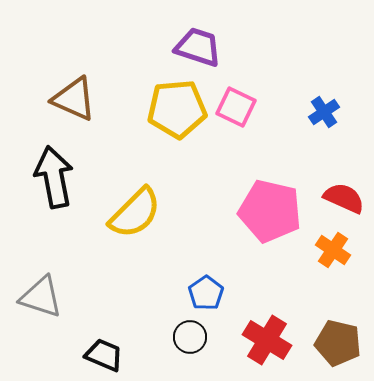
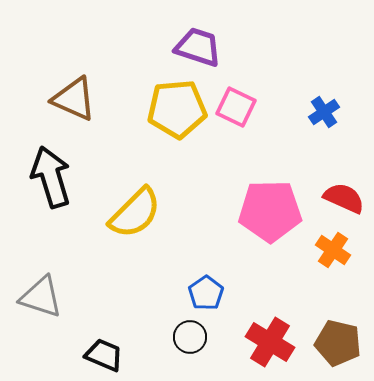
black arrow: moved 3 px left; rotated 6 degrees counterclockwise
pink pentagon: rotated 14 degrees counterclockwise
red cross: moved 3 px right, 2 px down
